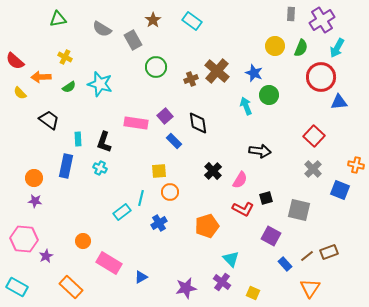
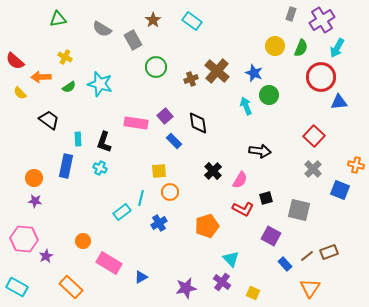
gray rectangle at (291, 14): rotated 16 degrees clockwise
